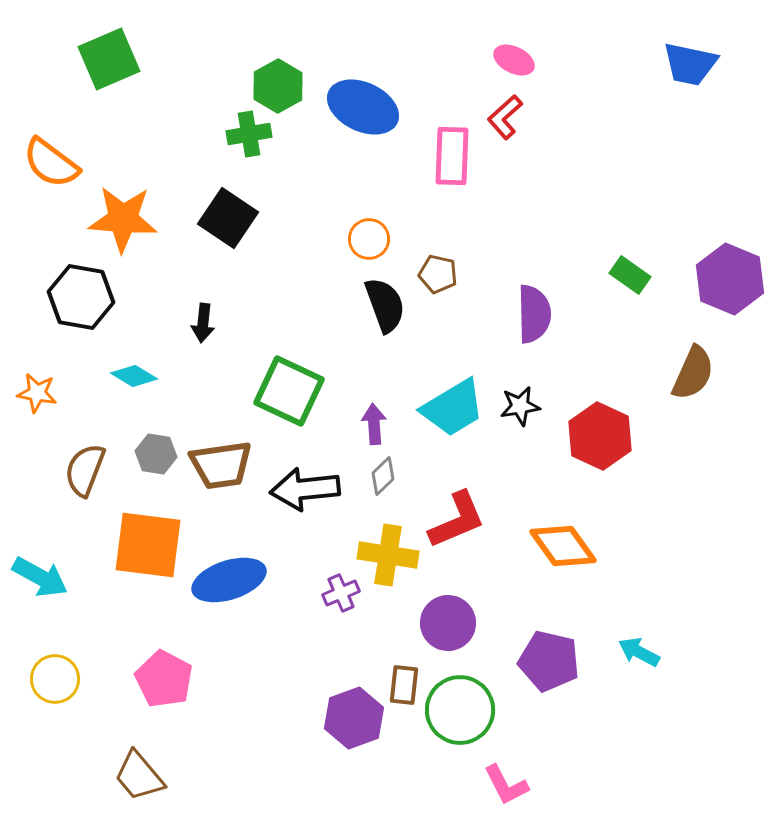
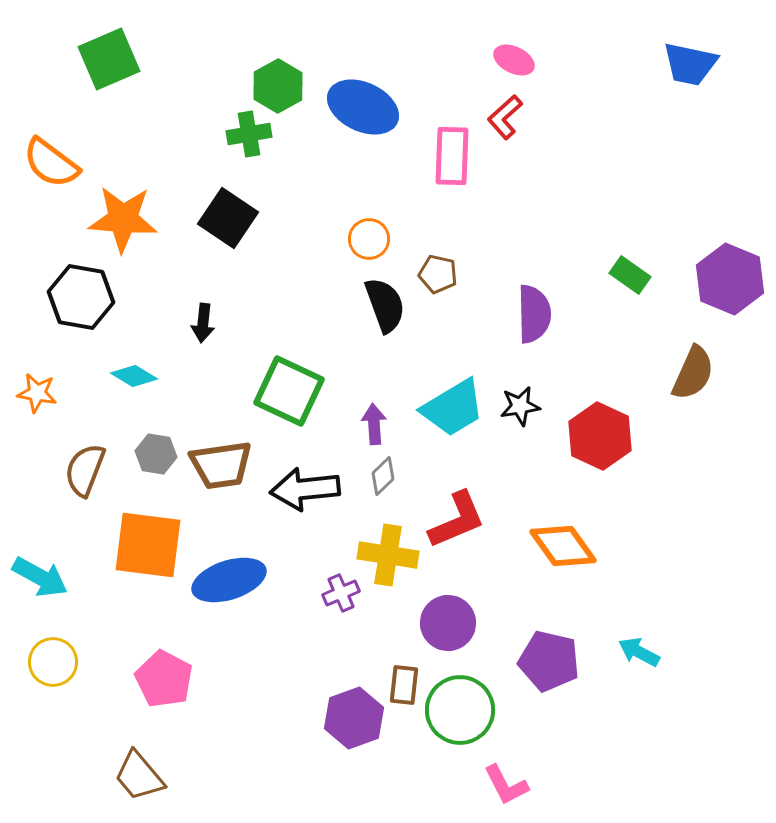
yellow circle at (55, 679): moved 2 px left, 17 px up
